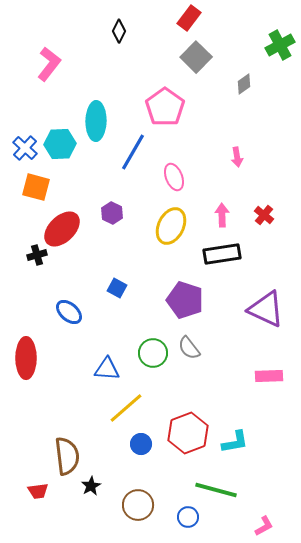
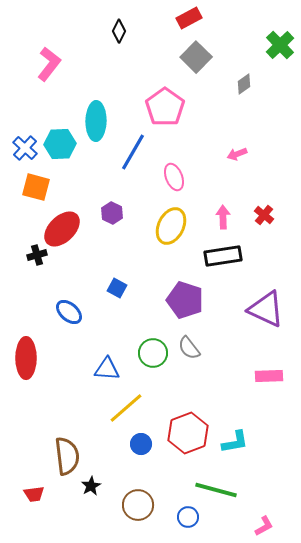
red rectangle at (189, 18): rotated 25 degrees clockwise
green cross at (280, 45): rotated 16 degrees counterclockwise
pink arrow at (237, 157): moved 3 px up; rotated 78 degrees clockwise
pink arrow at (222, 215): moved 1 px right, 2 px down
black rectangle at (222, 254): moved 1 px right, 2 px down
red trapezoid at (38, 491): moved 4 px left, 3 px down
